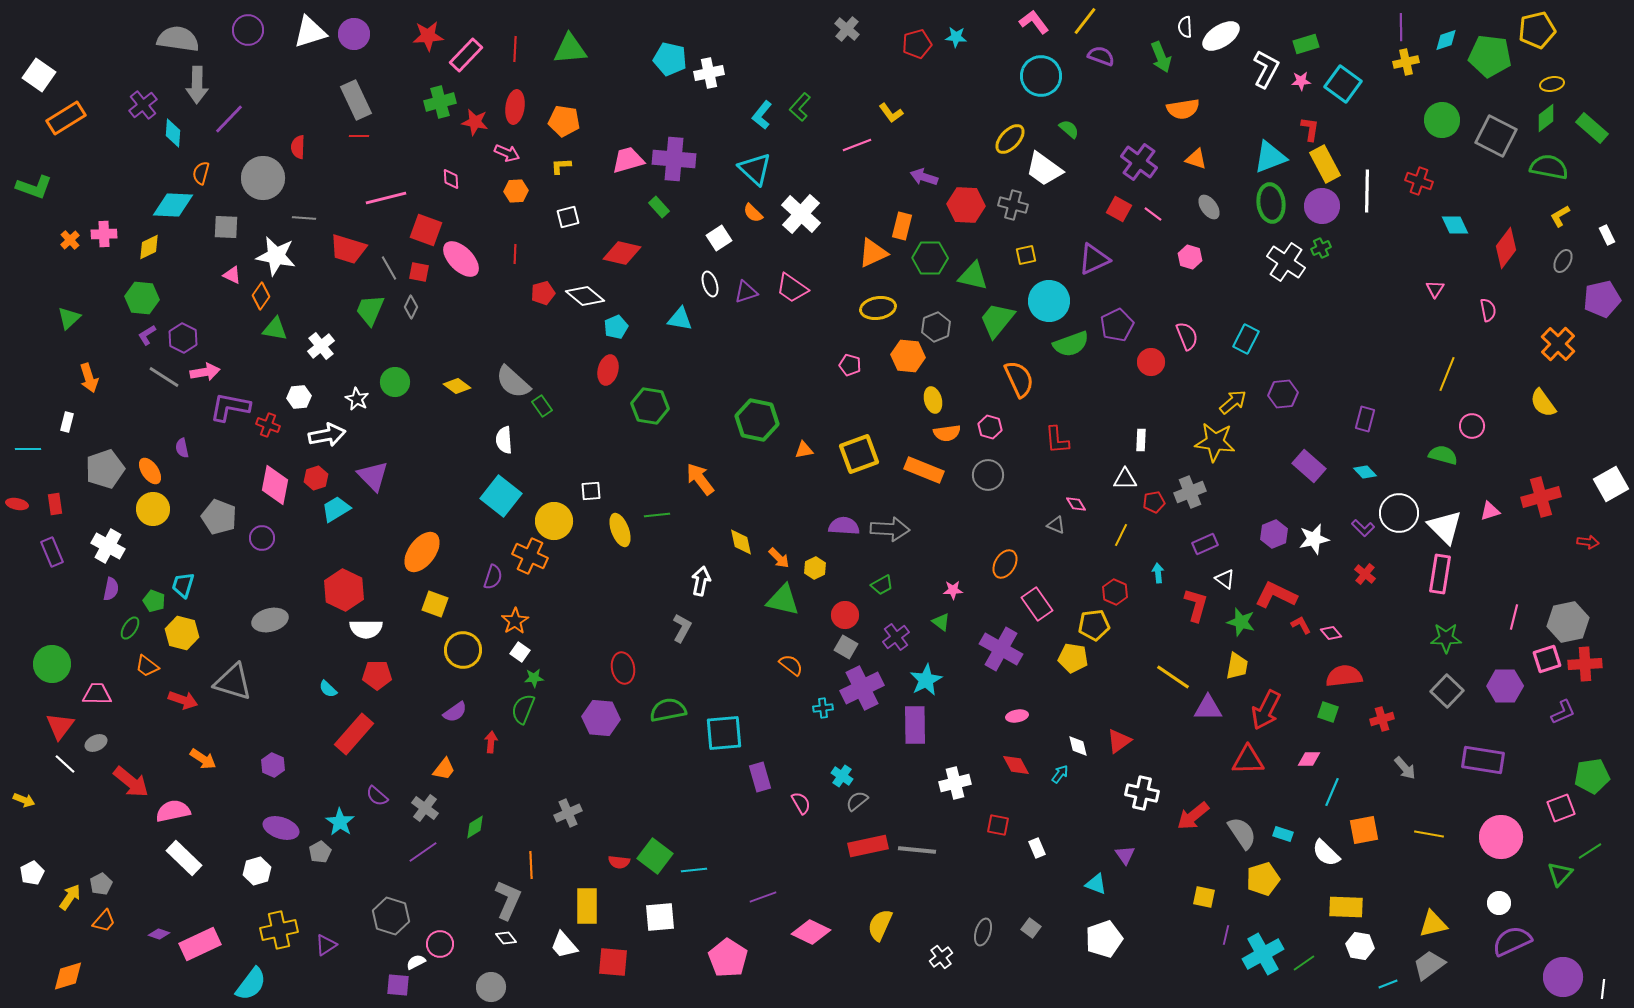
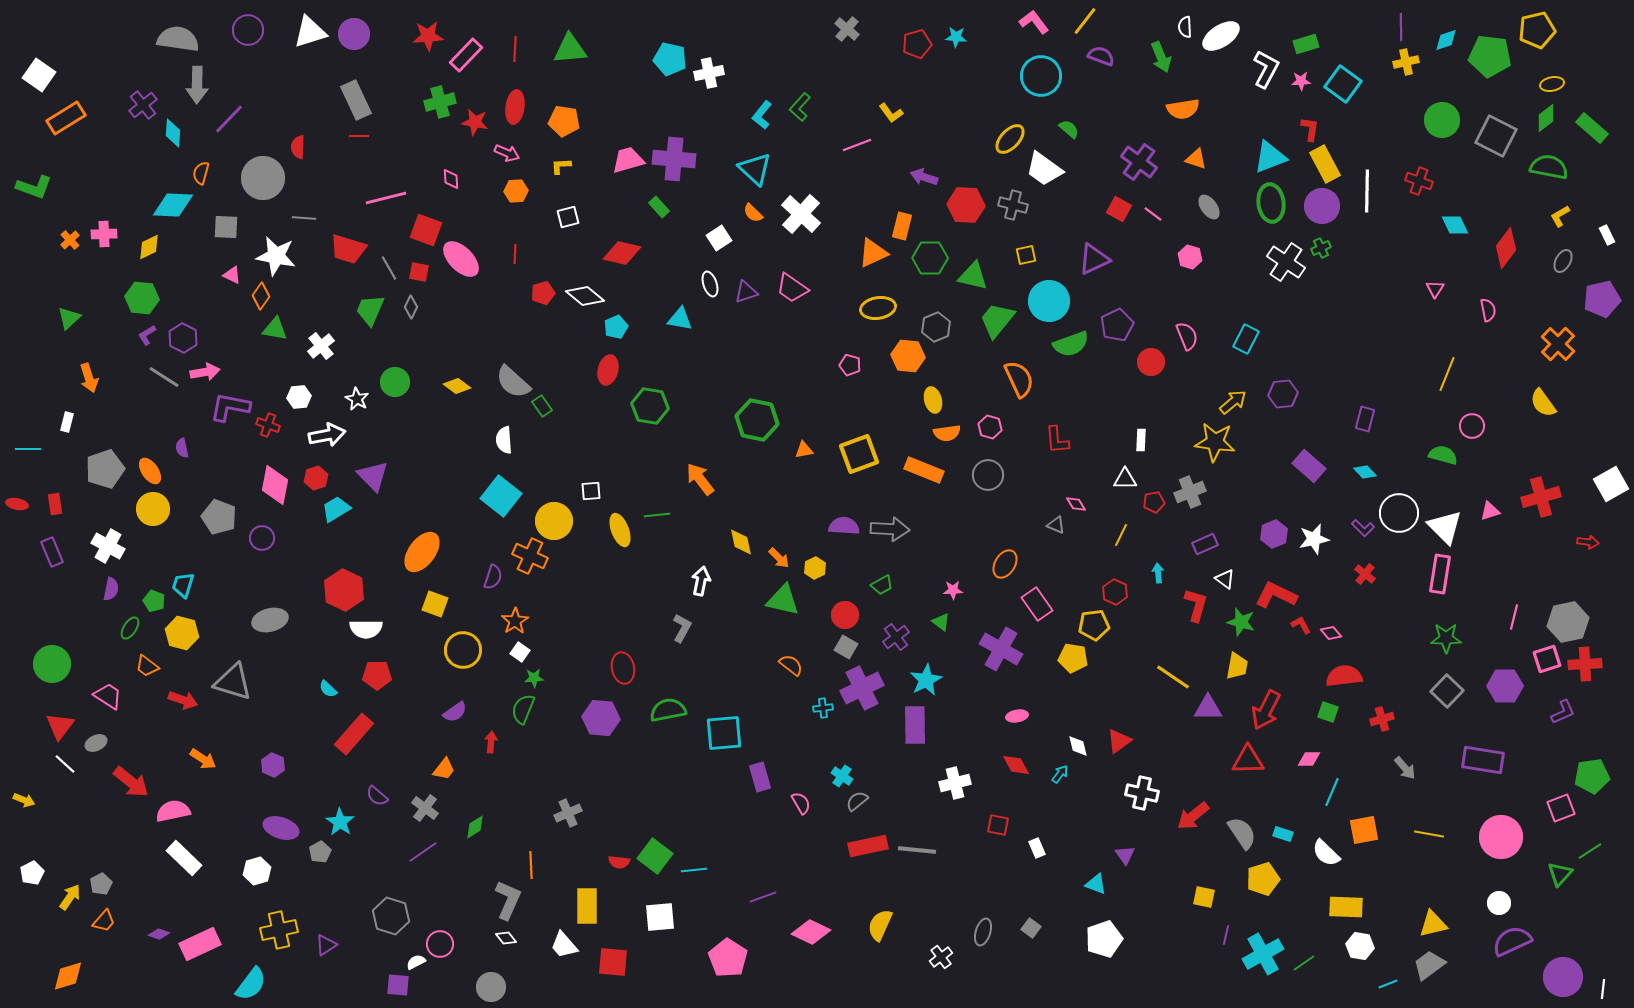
pink trapezoid at (97, 694): moved 11 px right, 2 px down; rotated 32 degrees clockwise
